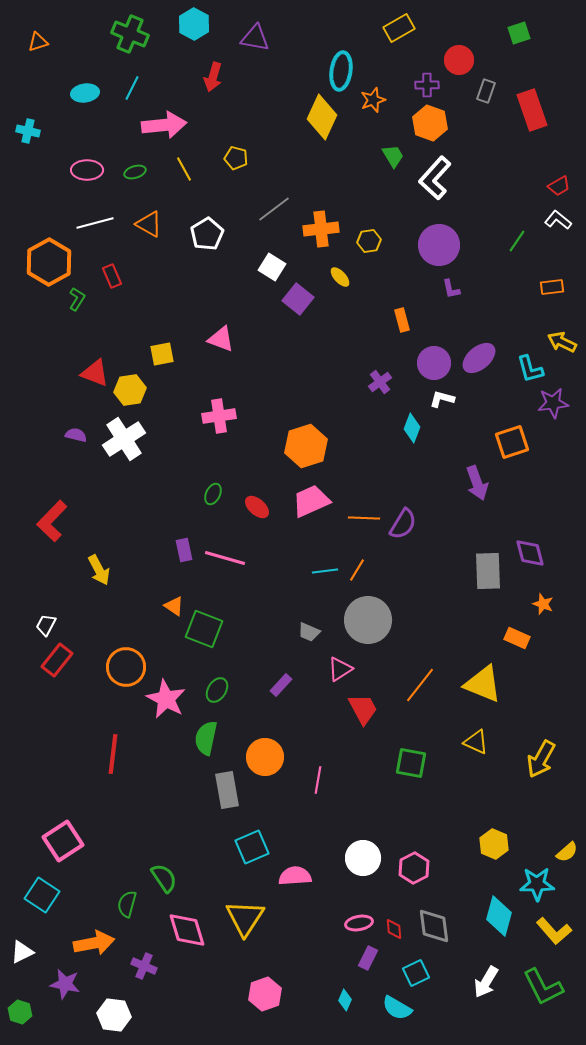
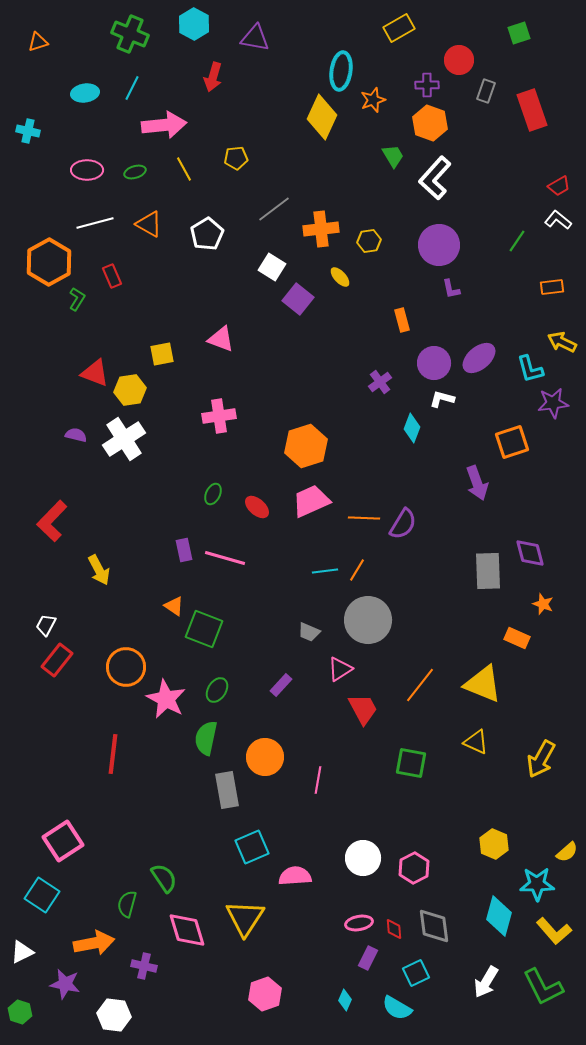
yellow pentagon at (236, 158): rotated 20 degrees counterclockwise
purple cross at (144, 966): rotated 10 degrees counterclockwise
